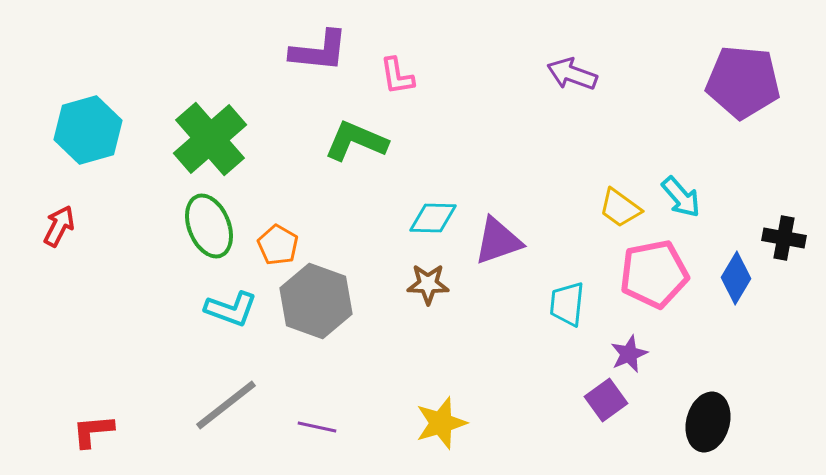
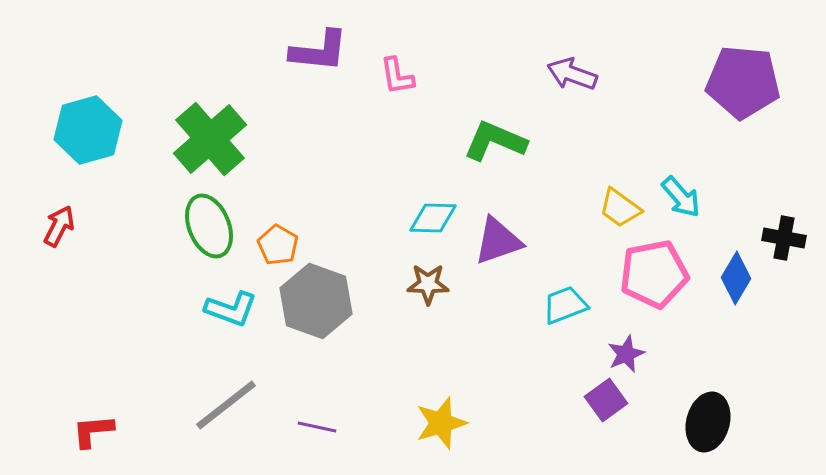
green L-shape: moved 139 px right
cyan trapezoid: moved 2 px left, 1 px down; rotated 63 degrees clockwise
purple star: moved 3 px left
